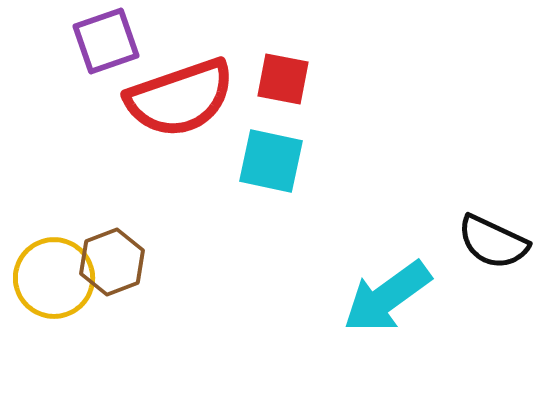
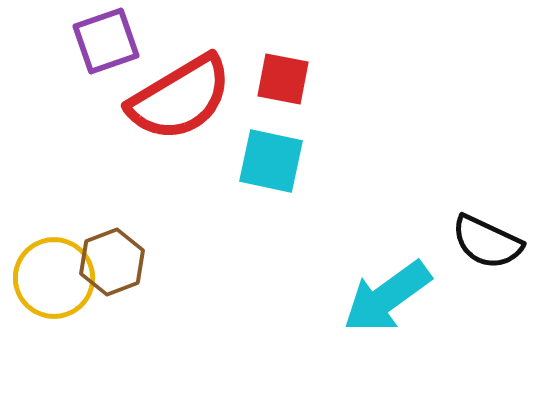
red semicircle: rotated 12 degrees counterclockwise
black semicircle: moved 6 px left
